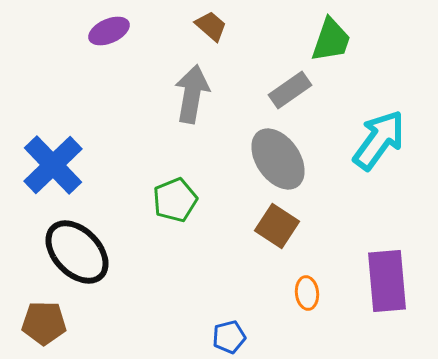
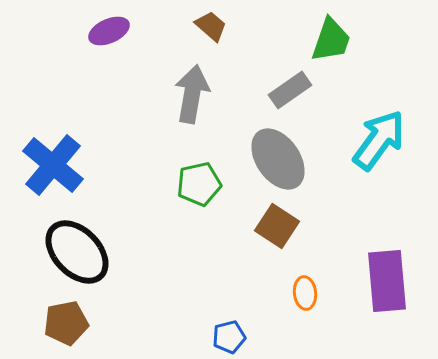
blue cross: rotated 6 degrees counterclockwise
green pentagon: moved 24 px right, 16 px up; rotated 9 degrees clockwise
orange ellipse: moved 2 px left
brown pentagon: moved 22 px right; rotated 12 degrees counterclockwise
